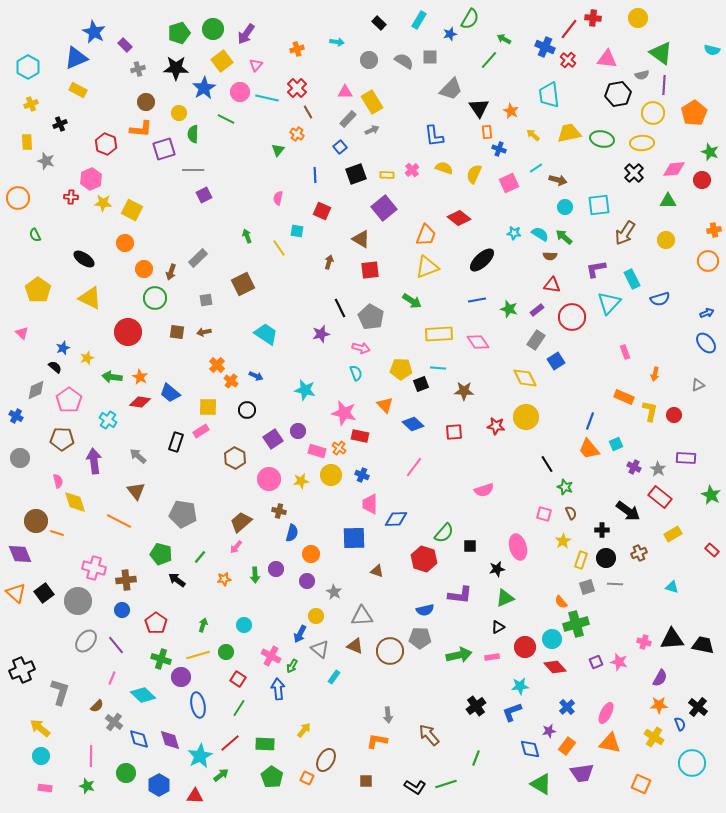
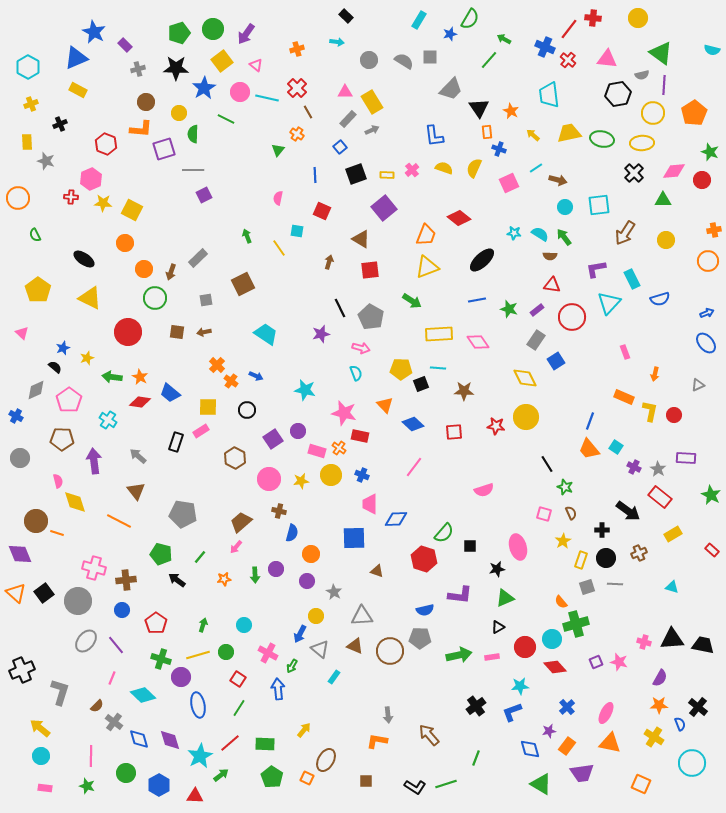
black rectangle at (379, 23): moved 33 px left, 7 px up
pink triangle at (256, 65): rotated 32 degrees counterclockwise
pink diamond at (674, 169): moved 2 px down
yellow semicircle at (474, 174): moved 6 px up
green triangle at (668, 201): moved 5 px left, 1 px up
green arrow at (564, 237): rotated 12 degrees clockwise
cyan square at (616, 444): moved 3 px down; rotated 32 degrees counterclockwise
pink cross at (271, 656): moved 3 px left, 3 px up
